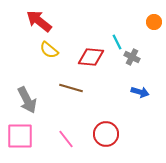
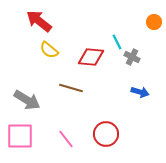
gray arrow: rotated 32 degrees counterclockwise
